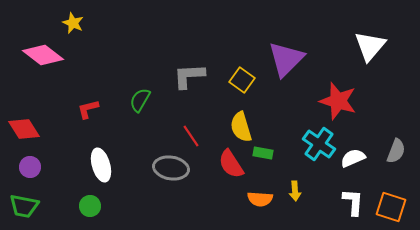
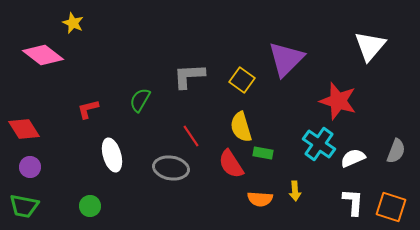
white ellipse: moved 11 px right, 10 px up
